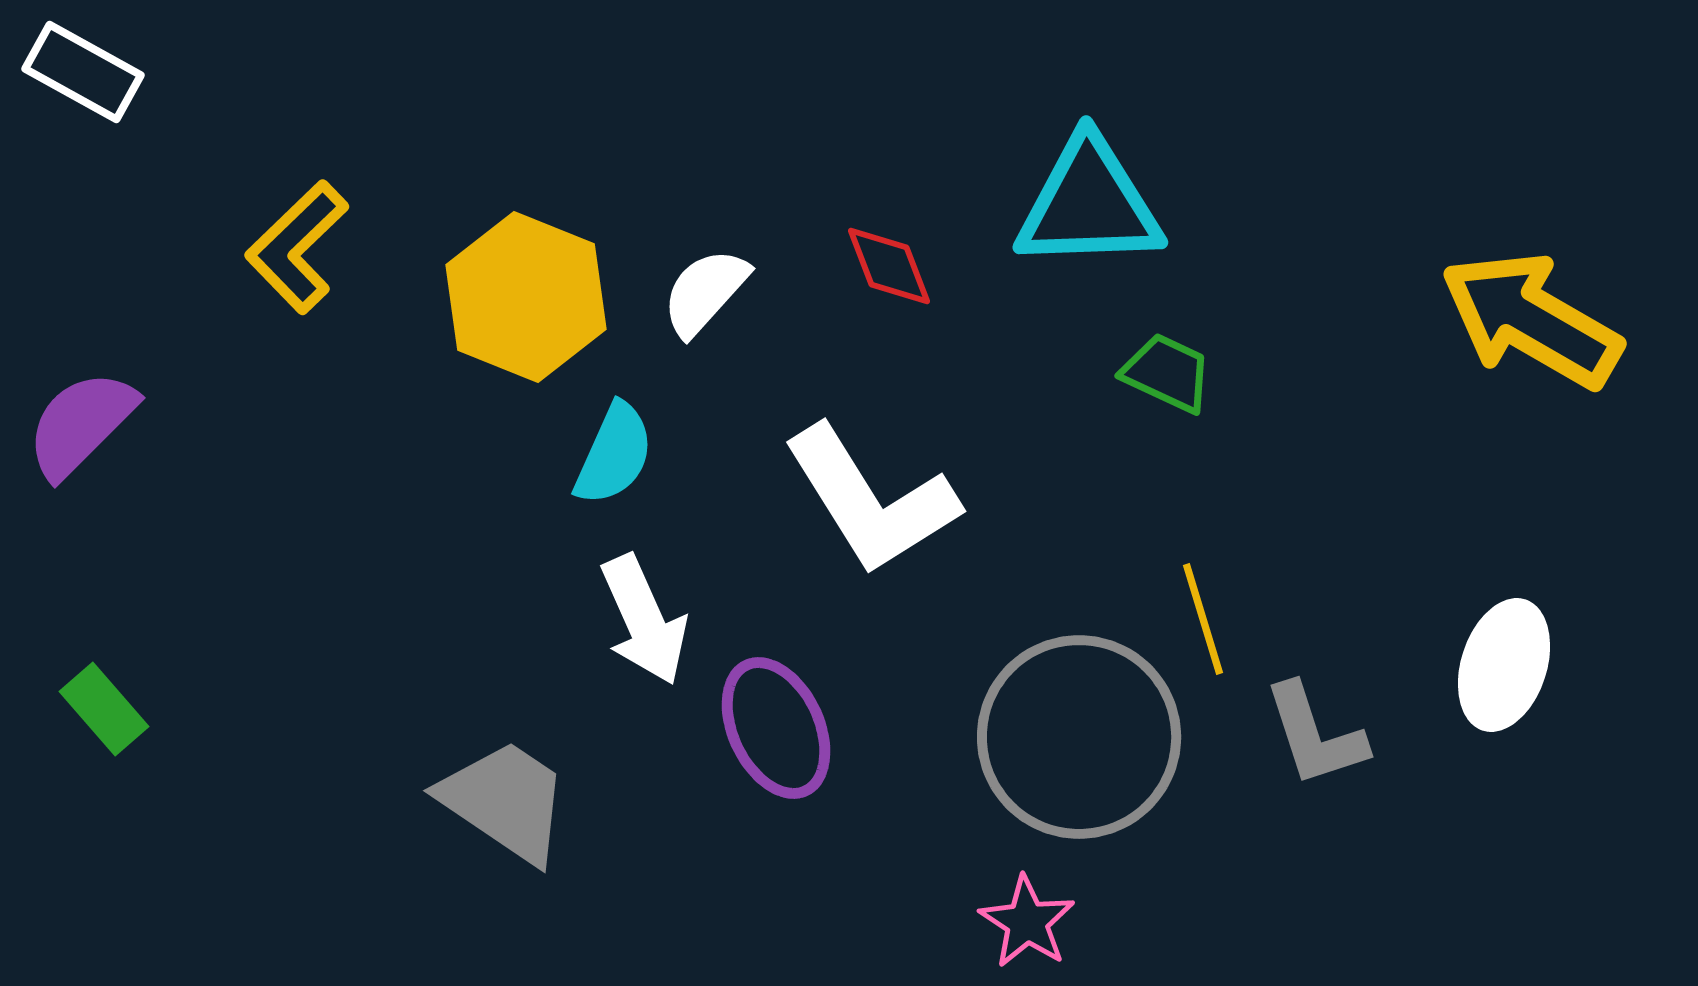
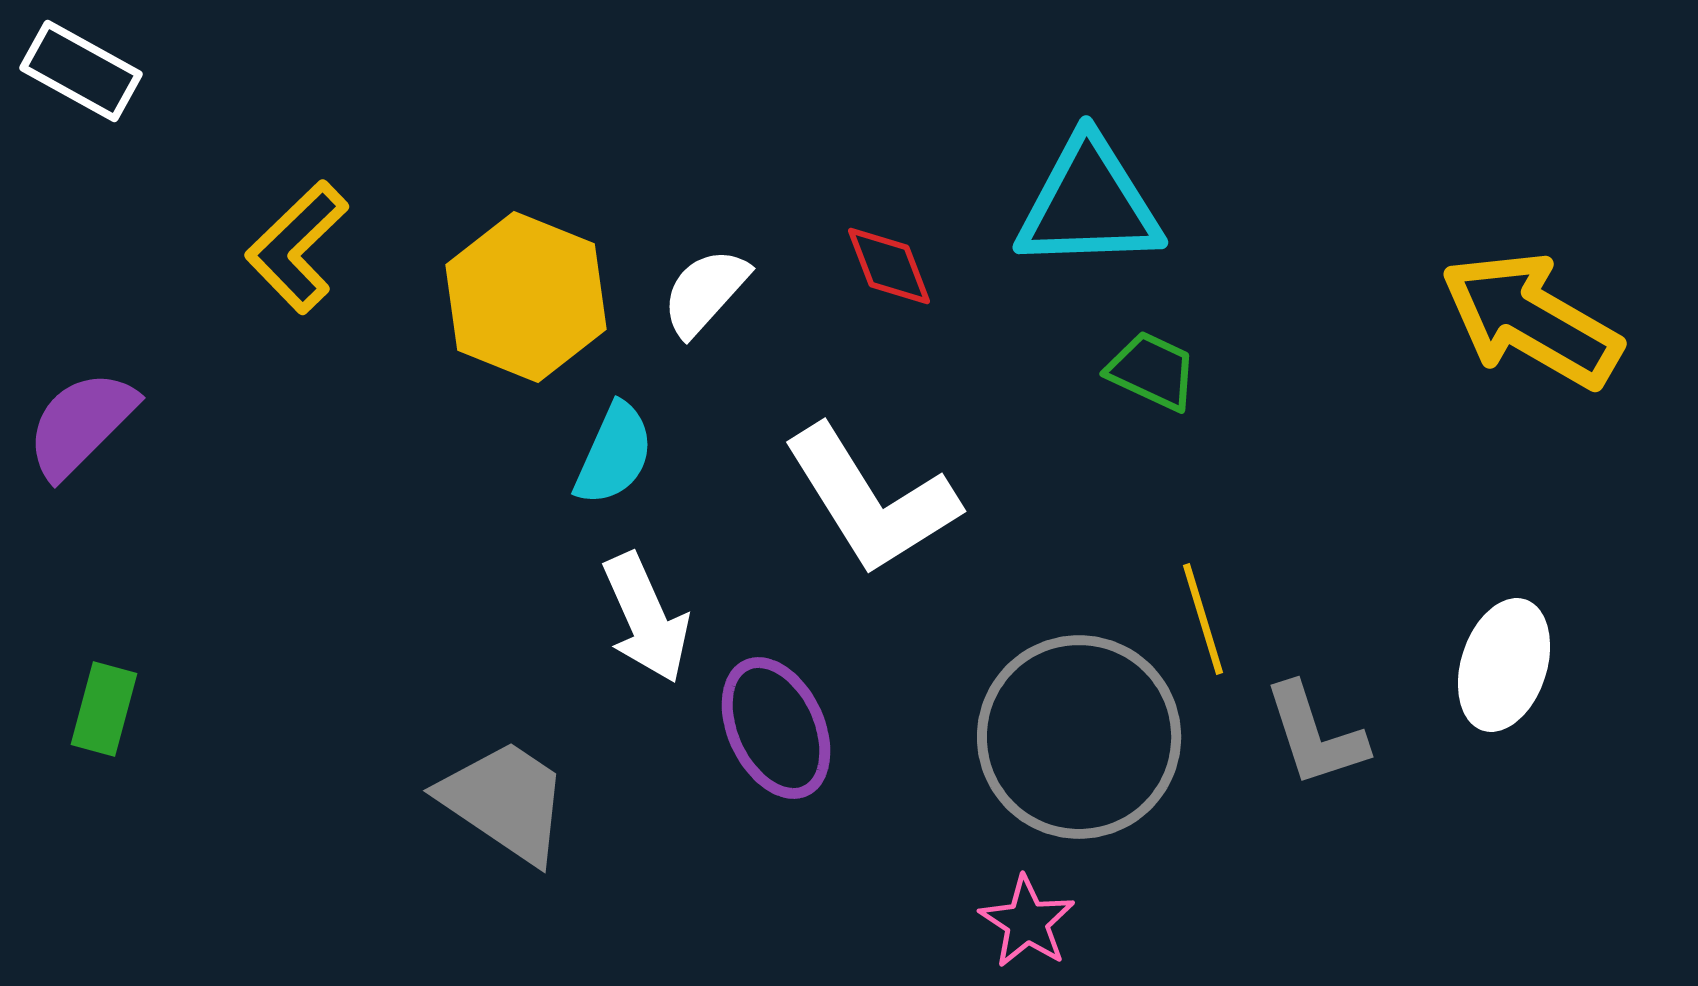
white rectangle: moved 2 px left, 1 px up
green trapezoid: moved 15 px left, 2 px up
white arrow: moved 2 px right, 2 px up
green rectangle: rotated 56 degrees clockwise
